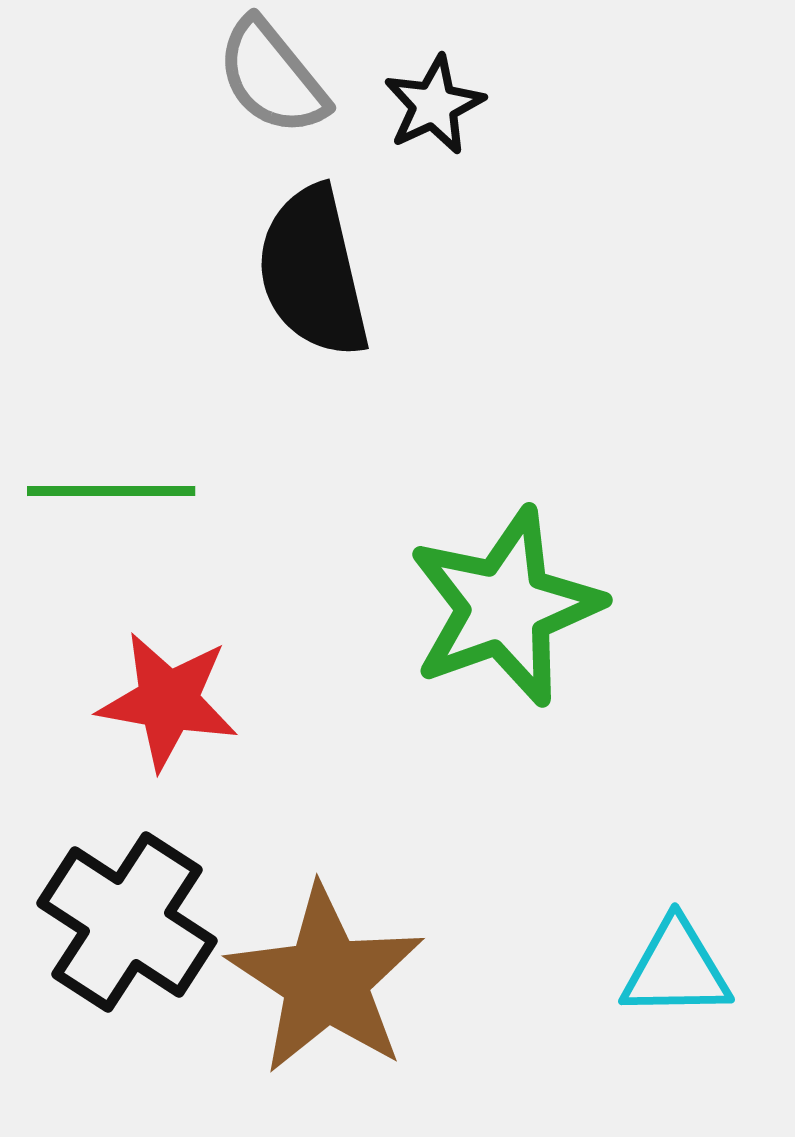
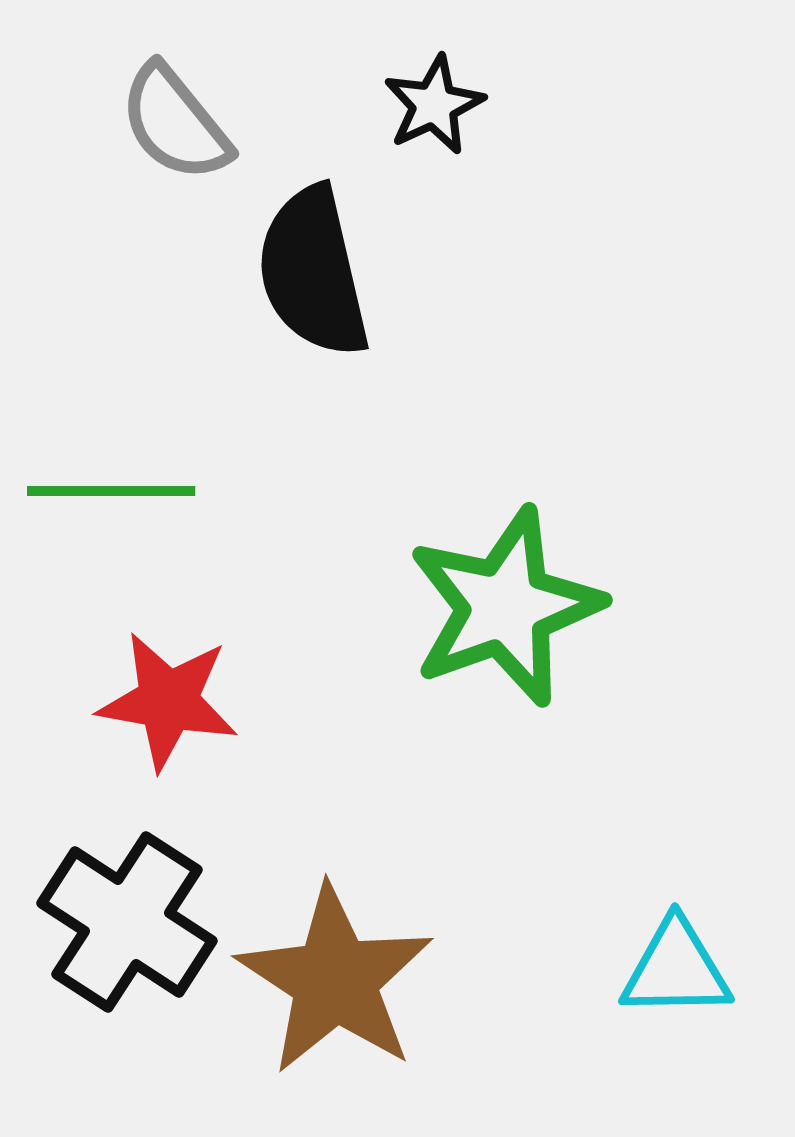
gray semicircle: moved 97 px left, 46 px down
brown star: moved 9 px right
